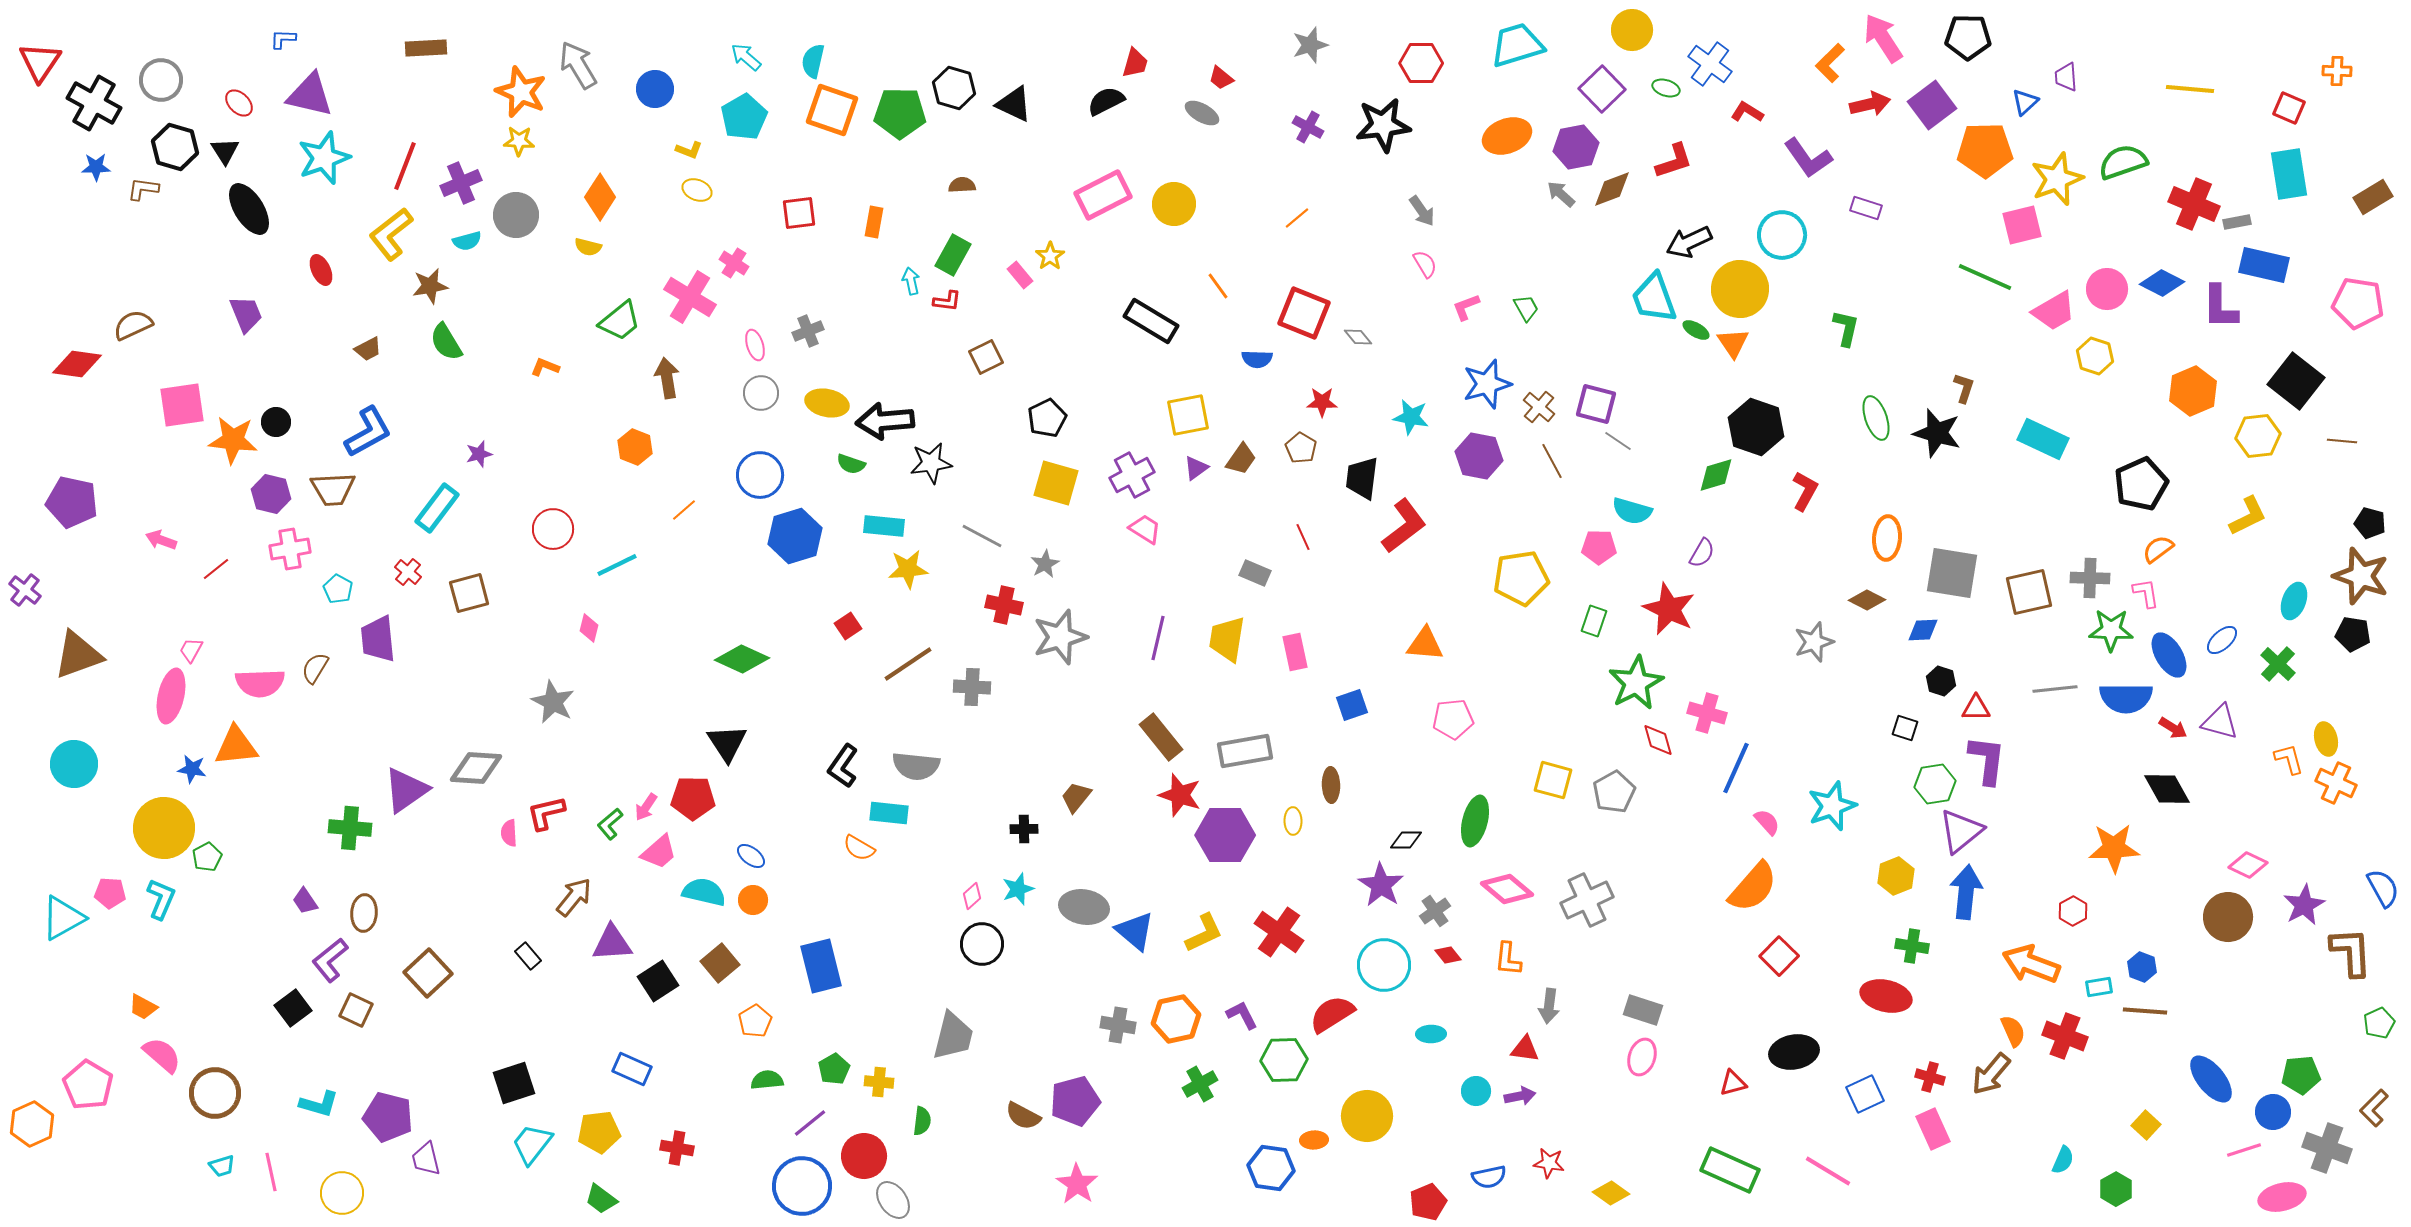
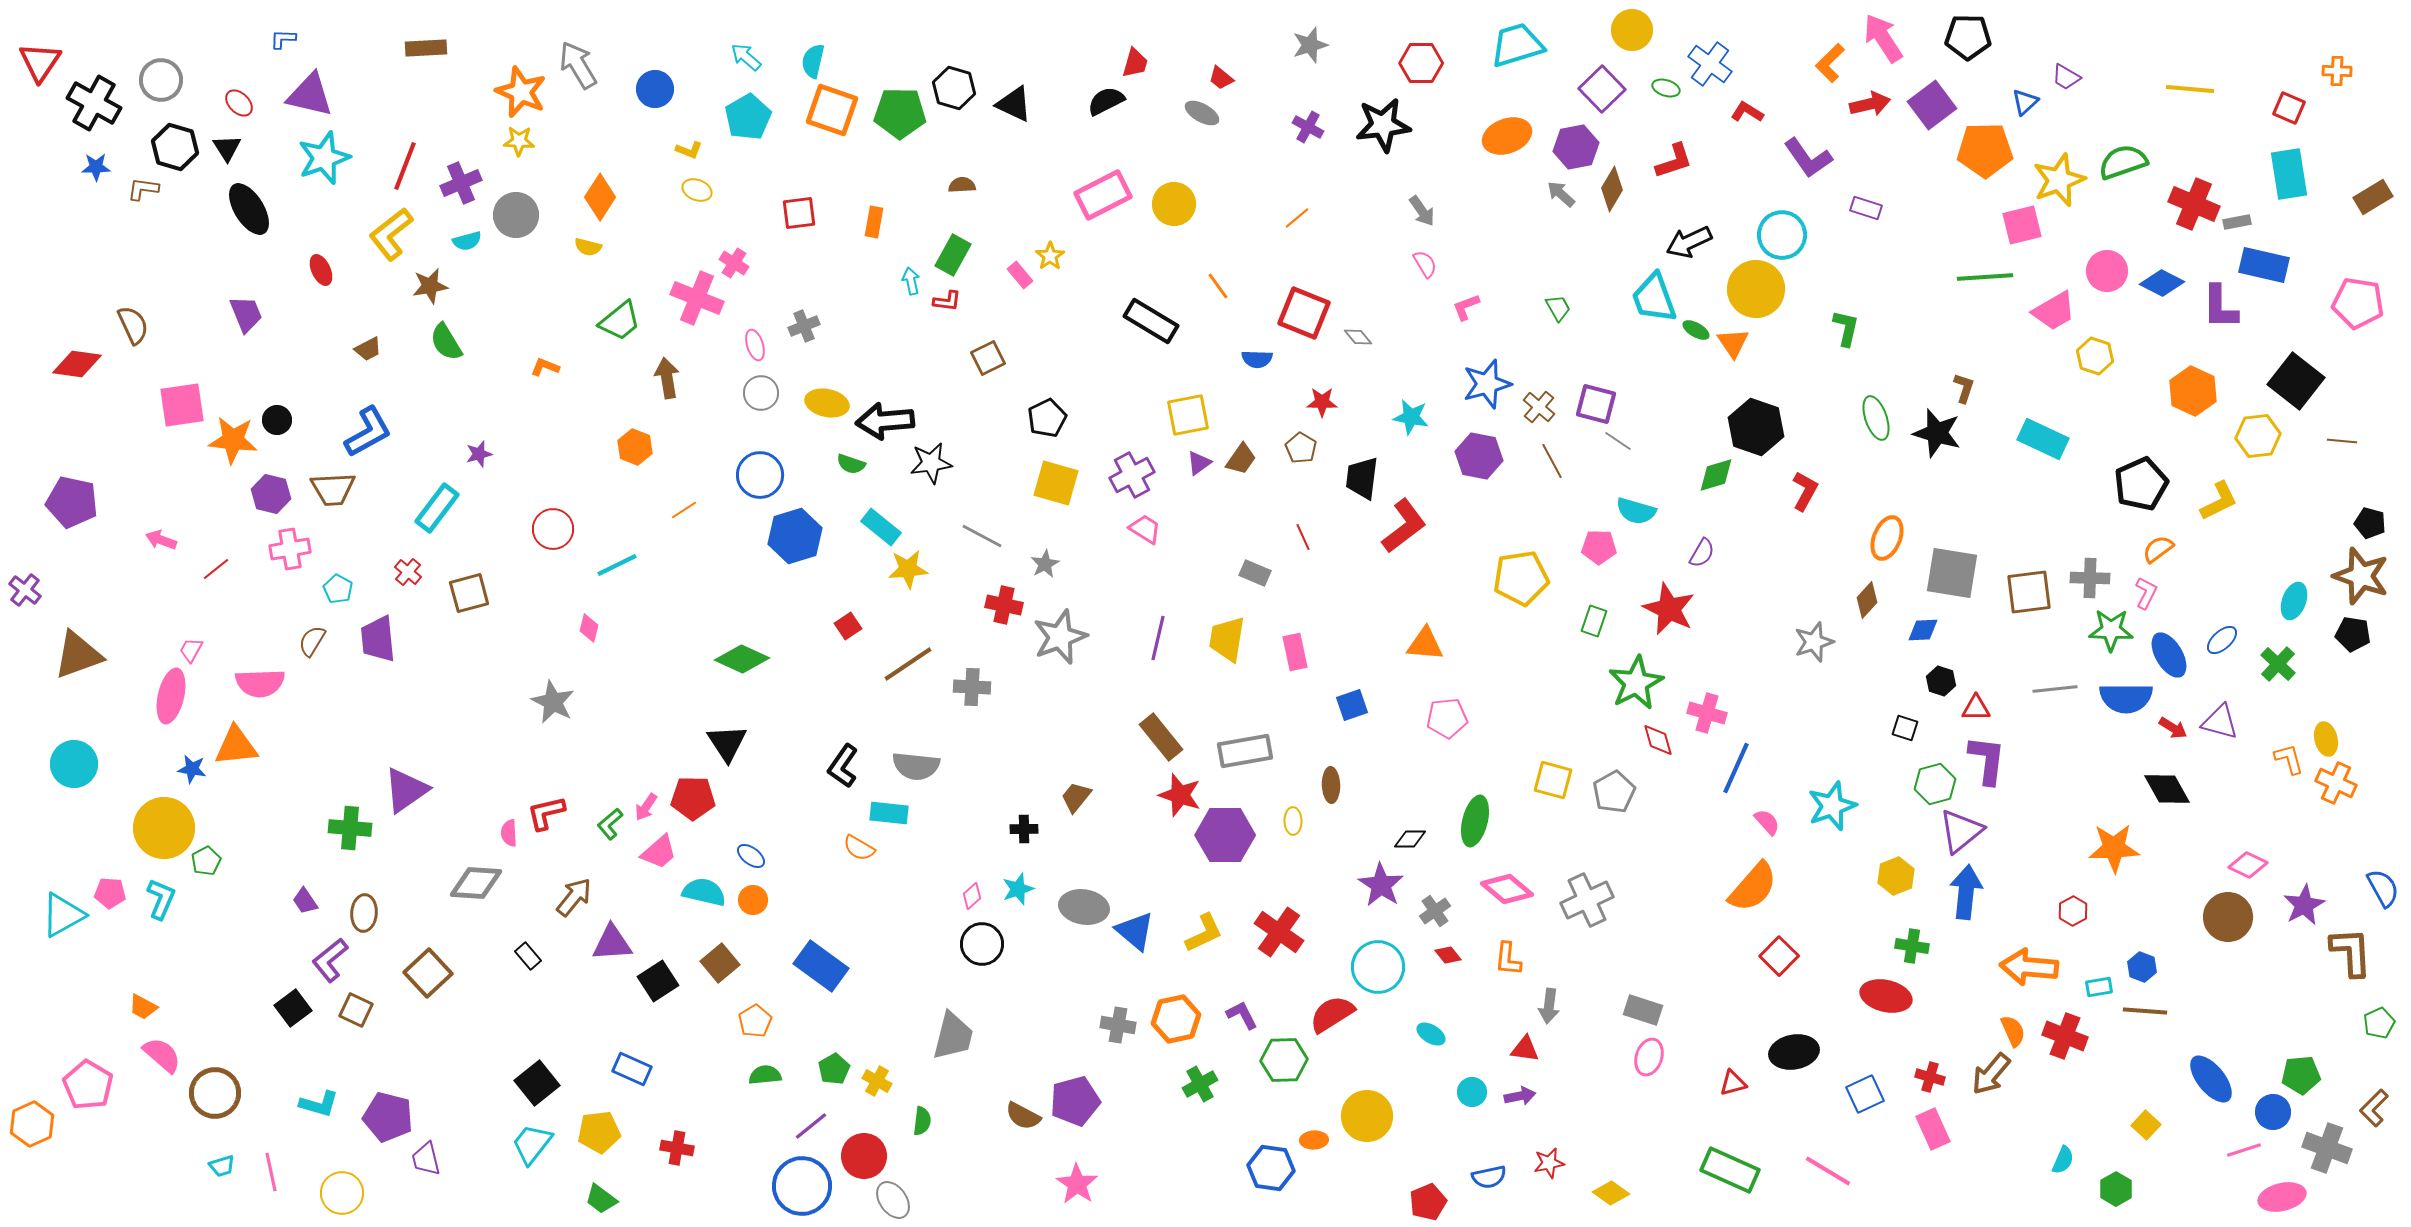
purple trapezoid at (2066, 77): rotated 56 degrees counterclockwise
cyan pentagon at (744, 117): moved 4 px right
black triangle at (225, 151): moved 2 px right, 3 px up
yellow star at (2057, 179): moved 2 px right, 1 px down
brown diamond at (1612, 189): rotated 39 degrees counterclockwise
green line at (1985, 277): rotated 28 degrees counterclockwise
yellow circle at (1740, 289): moved 16 px right
pink circle at (2107, 289): moved 18 px up
pink cross at (690, 297): moved 7 px right, 1 px down; rotated 9 degrees counterclockwise
green trapezoid at (1526, 308): moved 32 px right
brown semicircle at (133, 325): rotated 90 degrees clockwise
gray cross at (808, 331): moved 4 px left, 5 px up
brown square at (986, 357): moved 2 px right, 1 px down
orange hexagon at (2193, 391): rotated 12 degrees counterclockwise
black circle at (276, 422): moved 1 px right, 2 px up
purple triangle at (1196, 468): moved 3 px right, 5 px up
orange line at (684, 510): rotated 8 degrees clockwise
cyan semicircle at (1632, 511): moved 4 px right
yellow L-shape at (2248, 516): moved 29 px left, 15 px up
cyan rectangle at (884, 526): moved 3 px left, 1 px down; rotated 33 degrees clockwise
orange ellipse at (1887, 538): rotated 18 degrees clockwise
brown square at (2029, 592): rotated 6 degrees clockwise
pink L-shape at (2146, 593): rotated 36 degrees clockwise
brown diamond at (1867, 600): rotated 75 degrees counterclockwise
gray star at (1060, 637): rotated 4 degrees counterclockwise
brown semicircle at (315, 668): moved 3 px left, 27 px up
pink pentagon at (1453, 719): moved 6 px left, 1 px up
gray diamond at (476, 768): moved 115 px down
green hexagon at (1935, 784): rotated 6 degrees counterclockwise
black diamond at (1406, 840): moved 4 px right, 1 px up
green pentagon at (207, 857): moved 1 px left, 4 px down
cyan triangle at (63, 918): moved 3 px up
orange arrow at (2031, 964): moved 2 px left, 3 px down; rotated 16 degrees counterclockwise
cyan circle at (1384, 965): moved 6 px left, 2 px down
blue rectangle at (821, 966): rotated 40 degrees counterclockwise
cyan ellipse at (1431, 1034): rotated 32 degrees clockwise
pink ellipse at (1642, 1057): moved 7 px right
green semicircle at (767, 1080): moved 2 px left, 5 px up
yellow cross at (879, 1082): moved 2 px left, 1 px up; rotated 24 degrees clockwise
black square at (514, 1083): moved 23 px right; rotated 21 degrees counterclockwise
cyan circle at (1476, 1091): moved 4 px left, 1 px down
purple line at (810, 1123): moved 1 px right, 3 px down
red star at (1549, 1163): rotated 20 degrees counterclockwise
